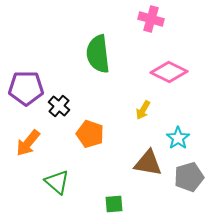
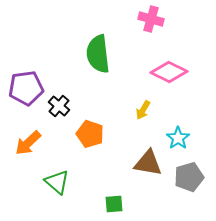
purple pentagon: rotated 8 degrees counterclockwise
orange arrow: rotated 8 degrees clockwise
